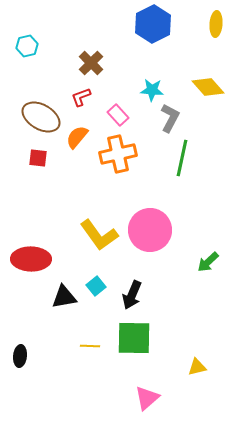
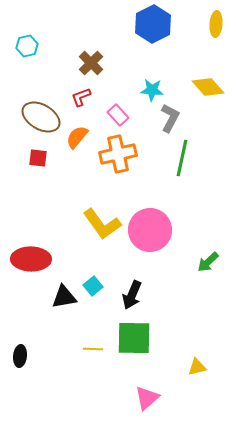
yellow L-shape: moved 3 px right, 11 px up
cyan square: moved 3 px left
yellow line: moved 3 px right, 3 px down
